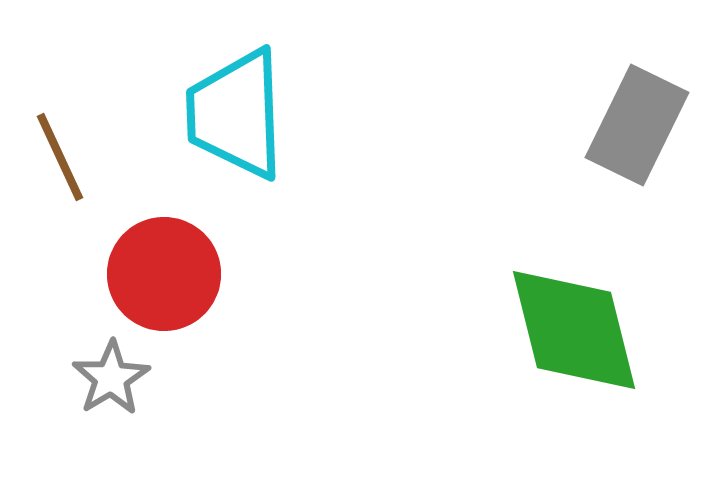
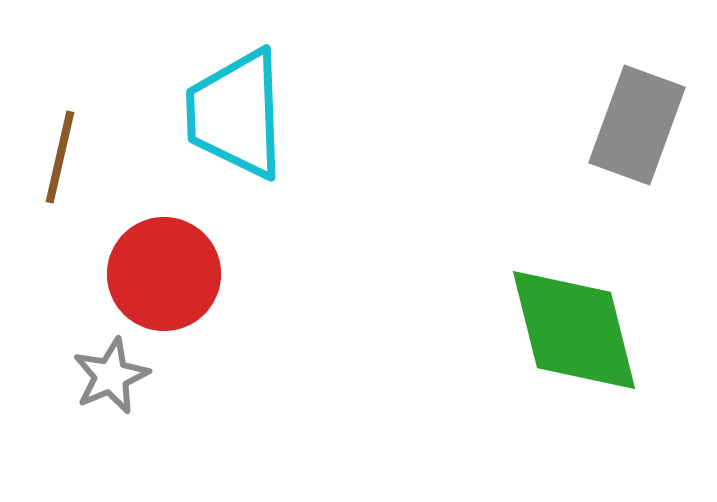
gray rectangle: rotated 6 degrees counterclockwise
brown line: rotated 38 degrees clockwise
gray star: moved 2 px up; rotated 8 degrees clockwise
